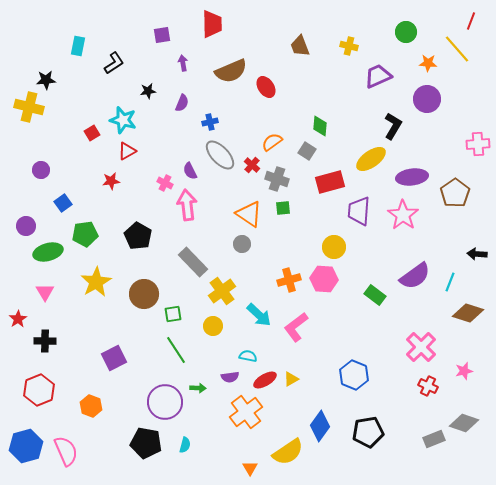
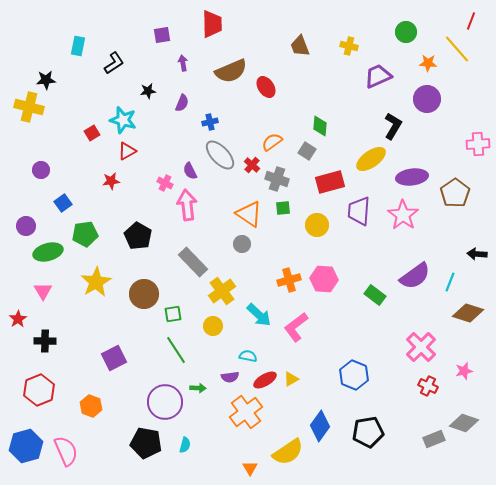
yellow circle at (334, 247): moved 17 px left, 22 px up
pink triangle at (45, 292): moved 2 px left, 1 px up
